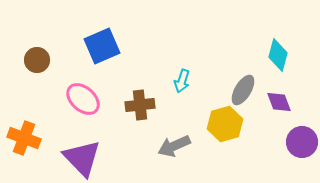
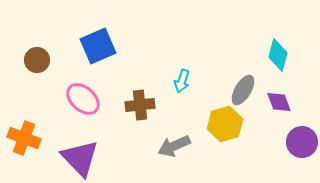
blue square: moved 4 px left
purple triangle: moved 2 px left
